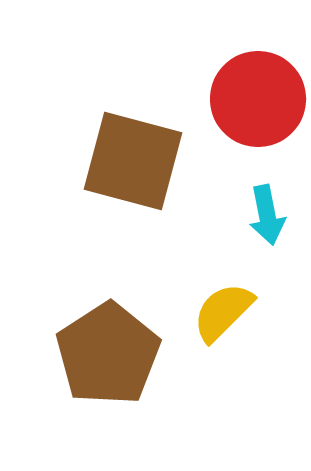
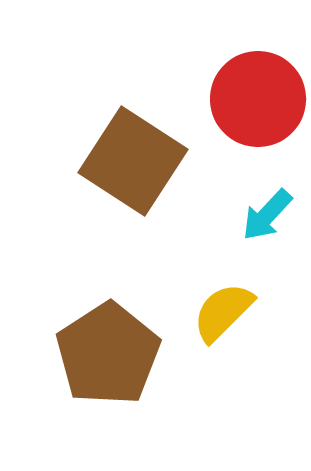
brown square: rotated 18 degrees clockwise
cyan arrow: rotated 54 degrees clockwise
